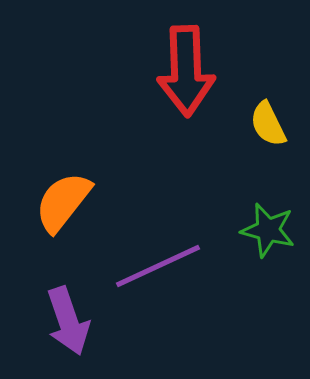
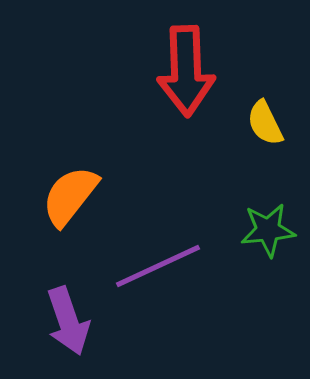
yellow semicircle: moved 3 px left, 1 px up
orange semicircle: moved 7 px right, 6 px up
green star: rotated 20 degrees counterclockwise
